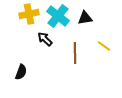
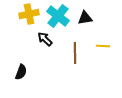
yellow line: moved 1 px left; rotated 32 degrees counterclockwise
